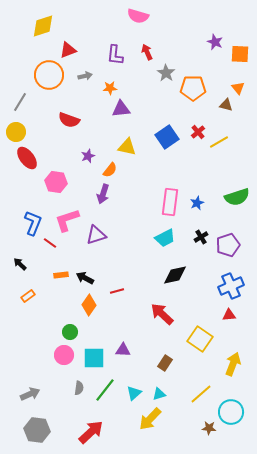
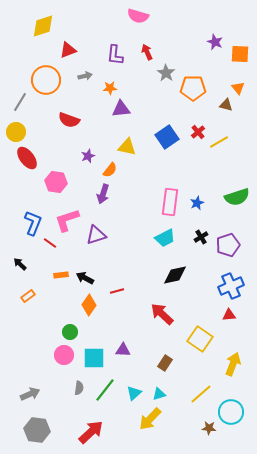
orange circle at (49, 75): moved 3 px left, 5 px down
